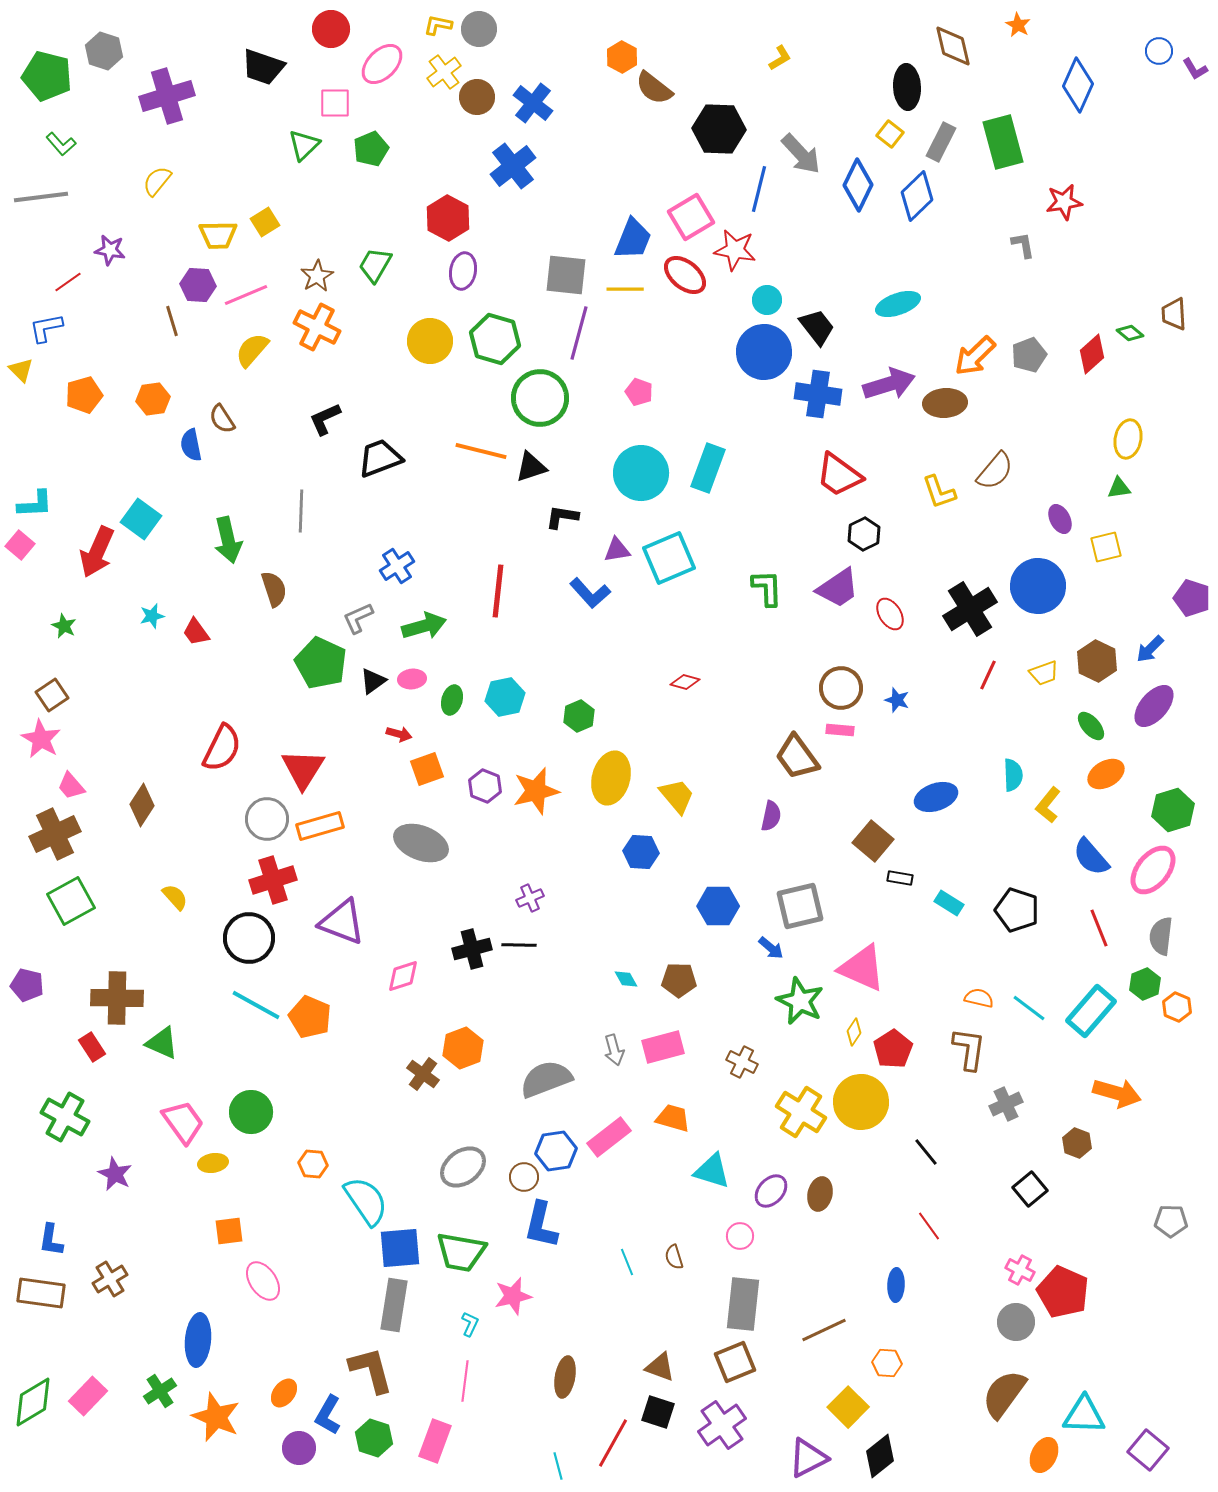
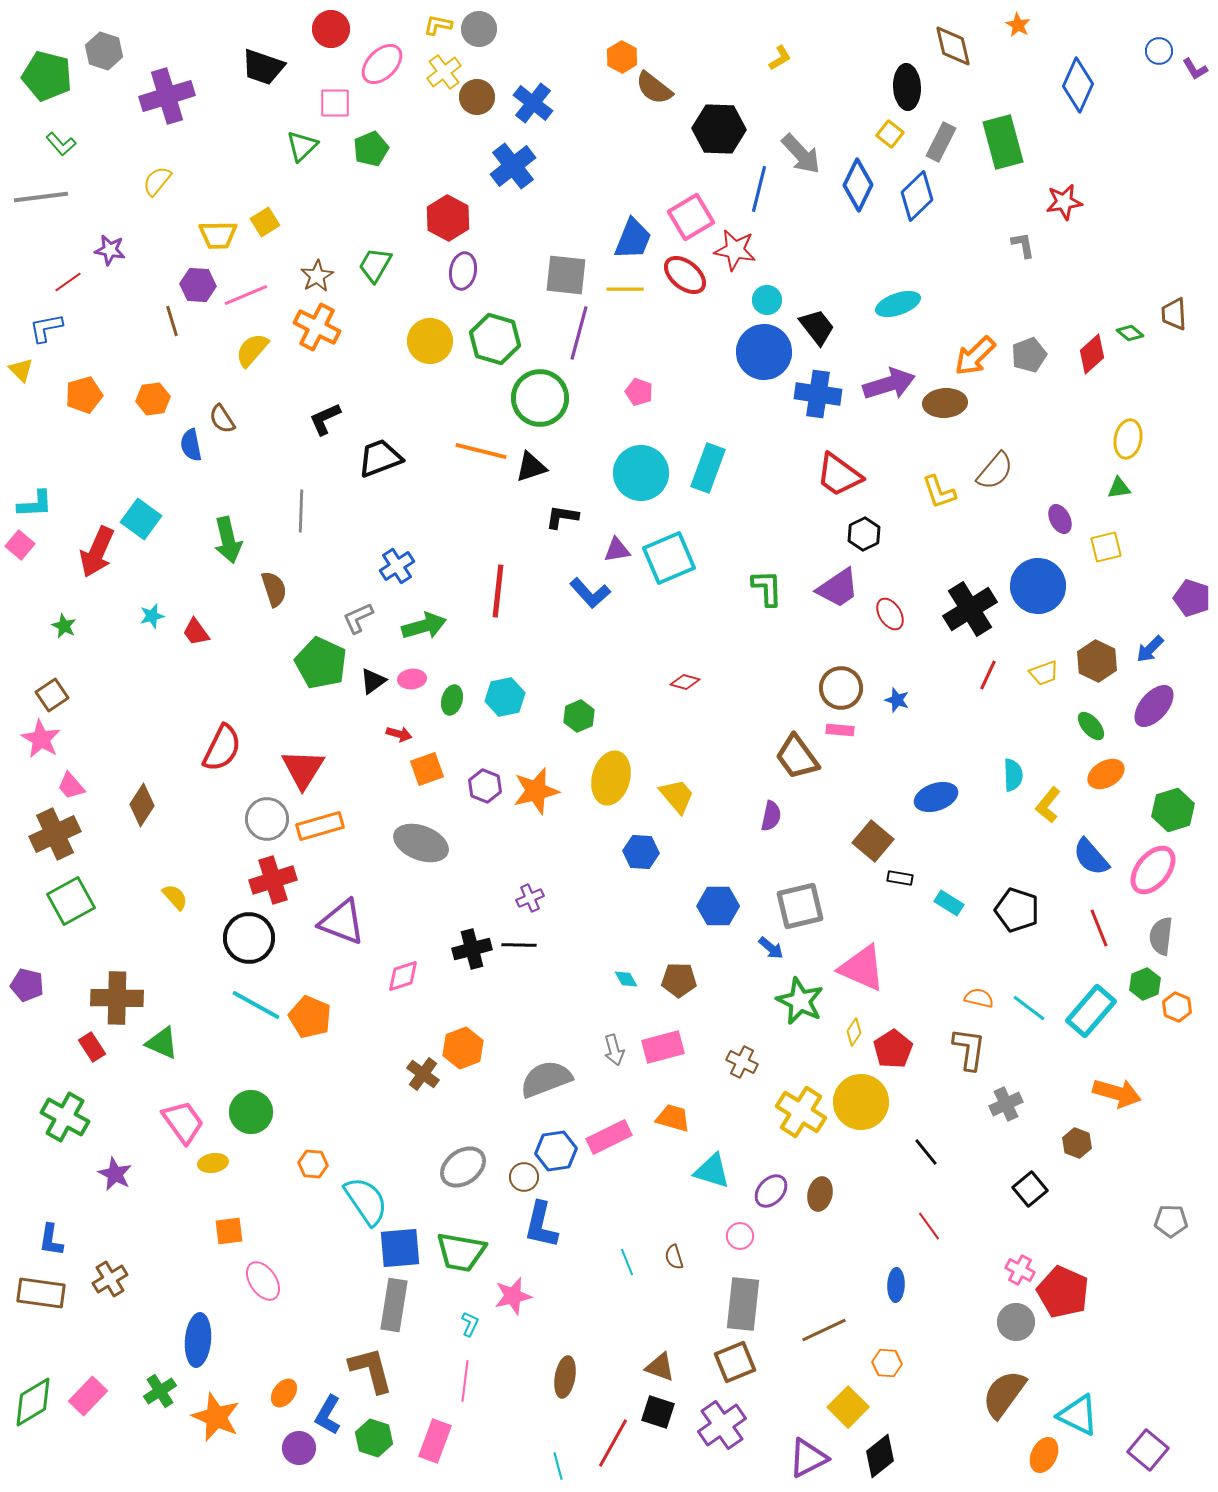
green triangle at (304, 145): moved 2 px left, 1 px down
pink rectangle at (609, 1137): rotated 12 degrees clockwise
cyan triangle at (1084, 1415): moved 6 px left; rotated 24 degrees clockwise
